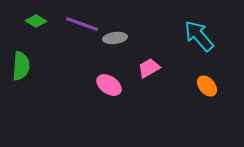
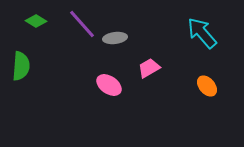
purple line: rotated 28 degrees clockwise
cyan arrow: moved 3 px right, 3 px up
